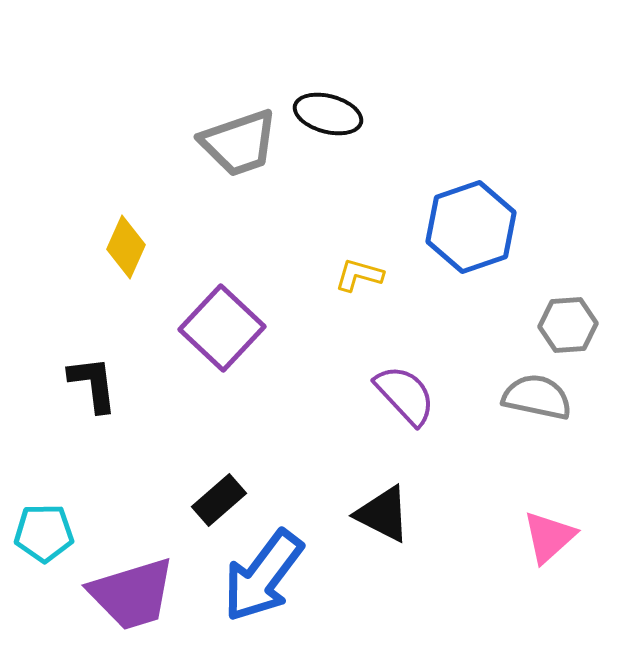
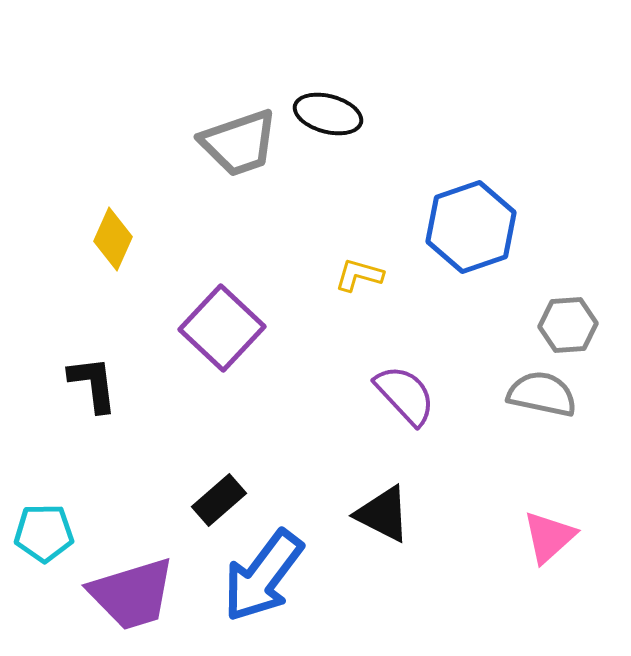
yellow diamond: moved 13 px left, 8 px up
gray semicircle: moved 5 px right, 3 px up
